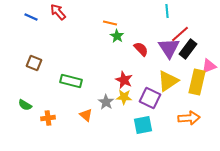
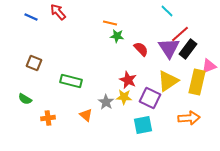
cyan line: rotated 40 degrees counterclockwise
green star: rotated 24 degrees counterclockwise
red star: moved 4 px right
green semicircle: moved 6 px up
